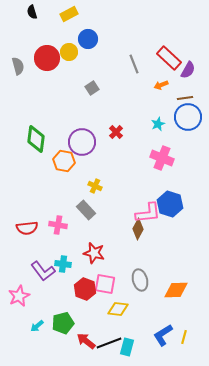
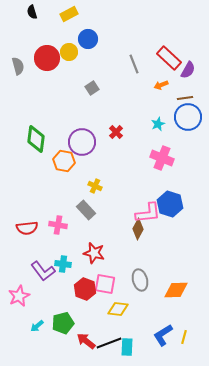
cyan rectangle at (127, 347): rotated 12 degrees counterclockwise
